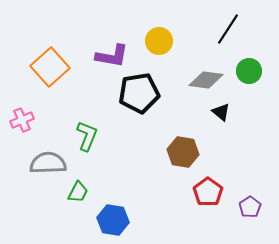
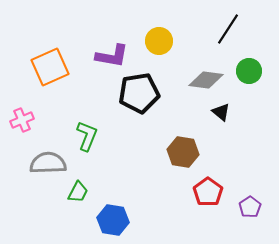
orange square: rotated 18 degrees clockwise
